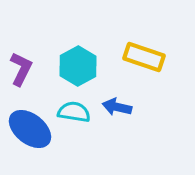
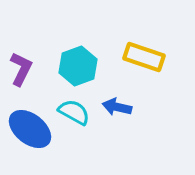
cyan hexagon: rotated 9 degrees clockwise
cyan semicircle: rotated 20 degrees clockwise
